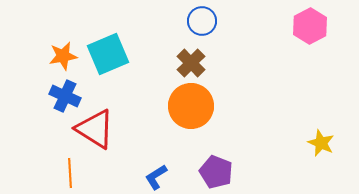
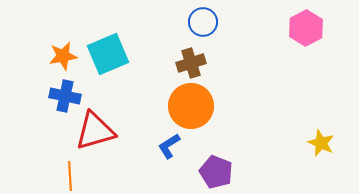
blue circle: moved 1 px right, 1 px down
pink hexagon: moved 4 px left, 2 px down
brown cross: rotated 28 degrees clockwise
blue cross: rotated 12 degrees counterclockwise
red triangle: moved 2 px down; rotated 48 degrees counterclockwise
orange line: moved 3 px down
blue L-shape: moved 13 px right, 31 px up
